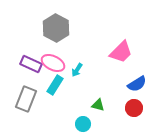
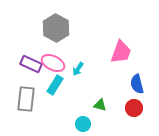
pink trapezoid: rotated 25 degrees counterclockwise
cyan arrow: moved 1 px right, 1 px up
blue semicircle: rotated 108 degrees clockwise
gray rectangle: rotated 15 degrees counterclockwise
green triangle: moved 2 px right
